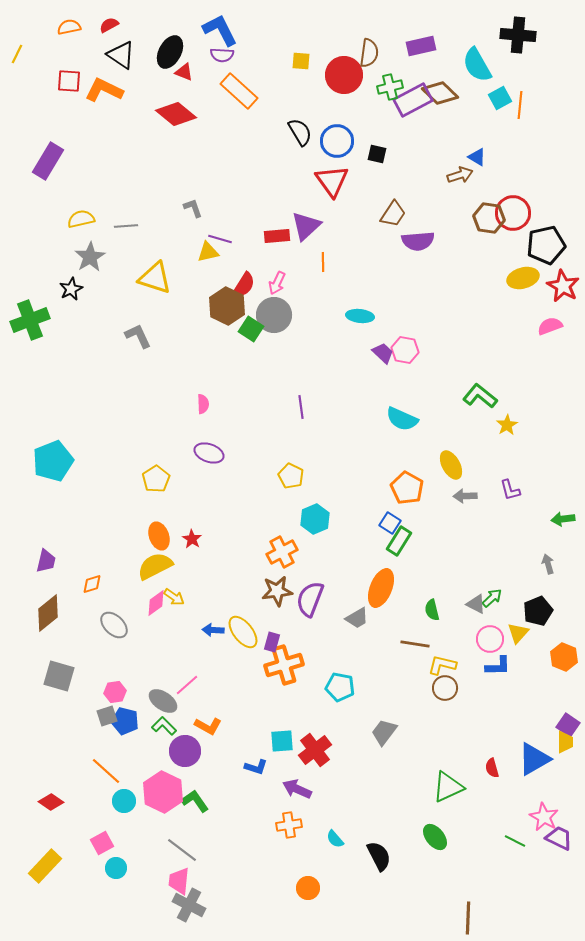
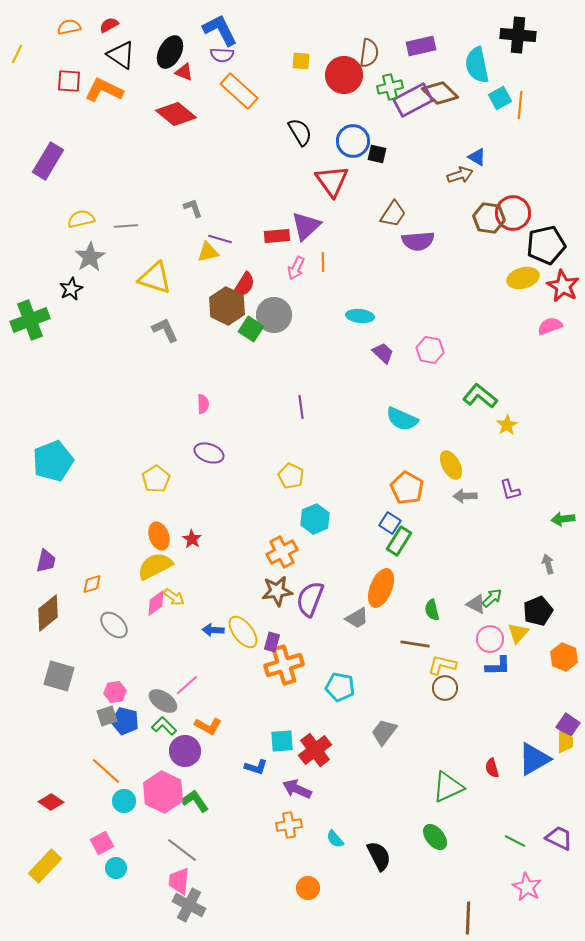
cyan semicircle at (477, 65): rotated 18 degrees clockwise
blue circle at (337, 141): moved 16 px right
pink arrow at (277, 283): moved 19 px right, 15 px up
gray L-shape at (138, 336): moved 27 px right, 6 px up
pink hexagon at (405, 350): moved 25 px right
pink star at (544, 817): moved 17 px left, 70 px down
